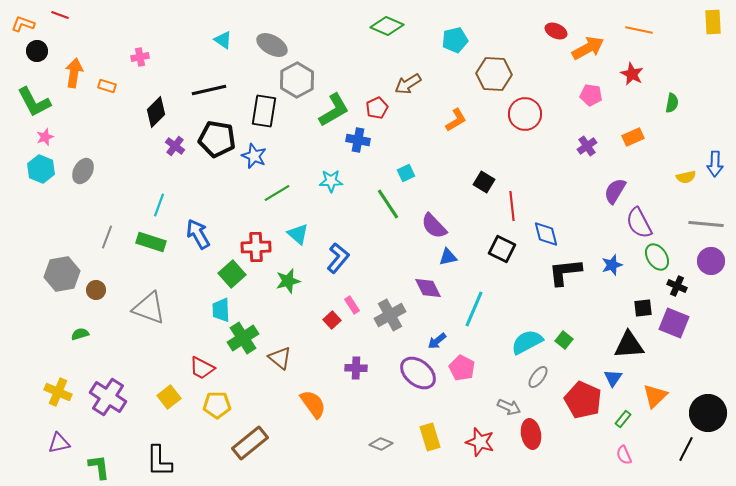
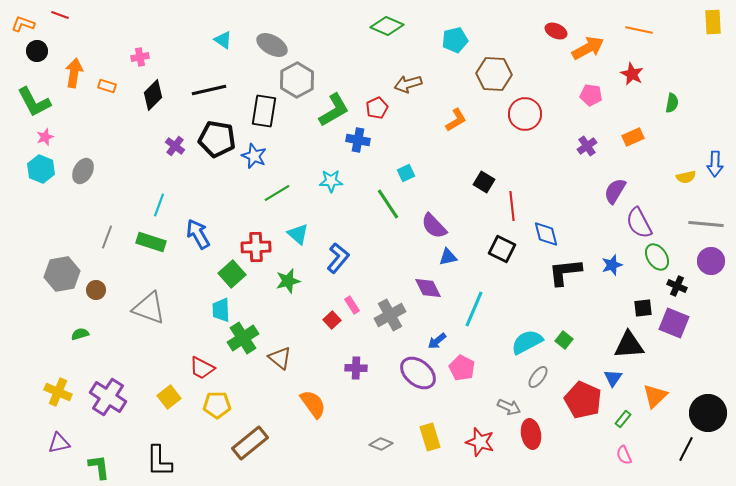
brown arrow at (408, 84): rotated 16 degrees clockwise
black diamond at (156, 112): moved 3 px left, 17 px up
